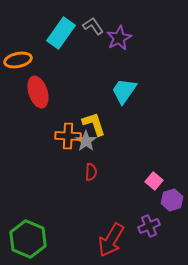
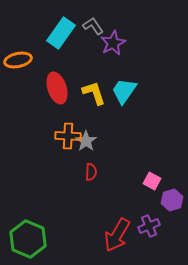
purple star: moved 6 px left, 5 px down
red ellipse: moved 19 px right, 4 px up
yellow L-shape: moved 31 px up
pink square: moved 2 px left; rotated 12 degrees counterclockwise
red arrow: moved 6 px right, 5 px up
